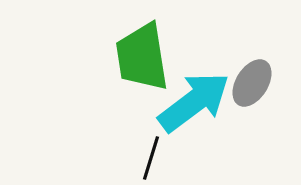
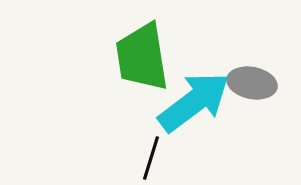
gray ellipse: rotated 69 degrees clockwise
